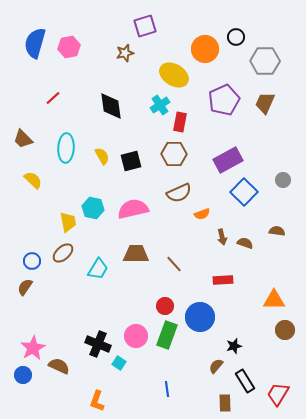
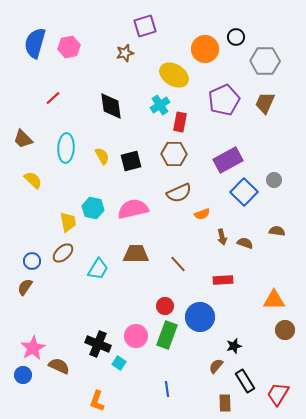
gray circle at (283, 180): moved 9 px left
brown line at (174, 264): moved 4 px right
